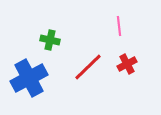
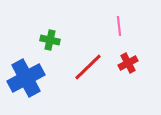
red cross: moved 1 px right, 1 px up
blue cross: moved 3 px left
